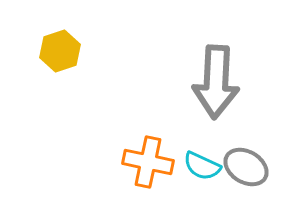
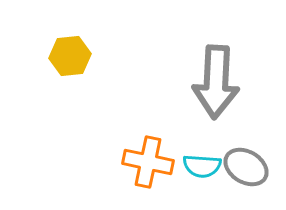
yellow hexagon: moved 10 px right, 5 px down; rotated 12 degrees clockwise
cyan semicircle: rotated 21 degrees counterclockwise
